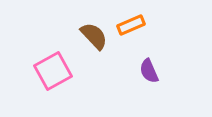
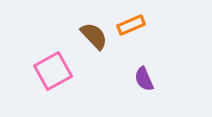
purple semicircle: moved 5 px left, 8 px down
